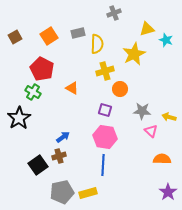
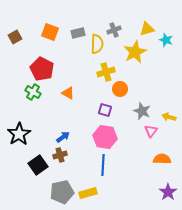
gray cross: moved 17 px down
orange square: moved 1 px right, 4 px up; rotated 36 degrees counterclockwise
yellow star: moved 1 px right, 2 px up
yellow cross: moved 1 px right, 1 px down
orange triangle: moved 4 px left, 5 px down
gray star: rotated 18 degrees clockwise
black star: moved 16 px down
pink triangle: rotated 24 degrees clockwise
brown cross: moved 1 px right, 1 px up
